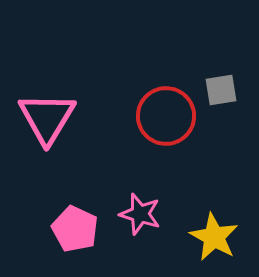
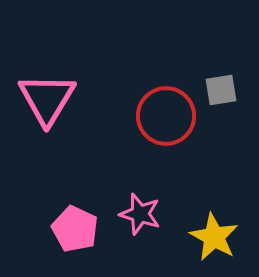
pink triangle: moved 19 px up
